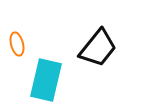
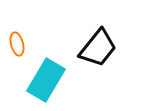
cyan rectangle: rotated 18 degrees clockwise
